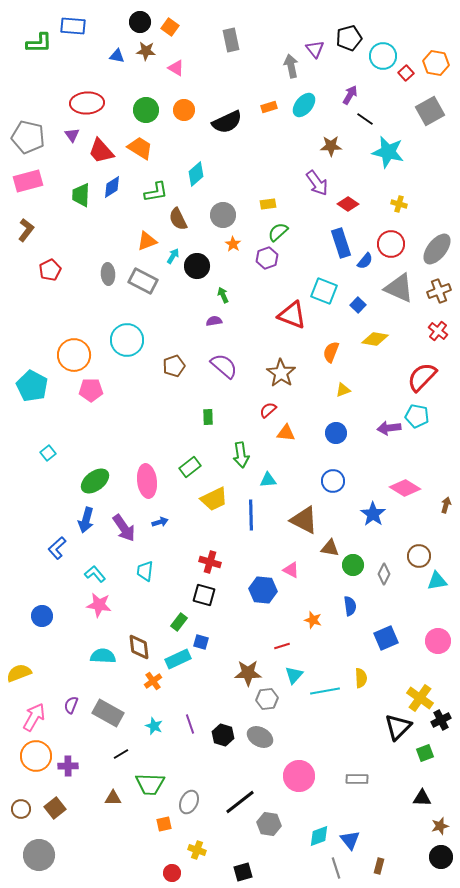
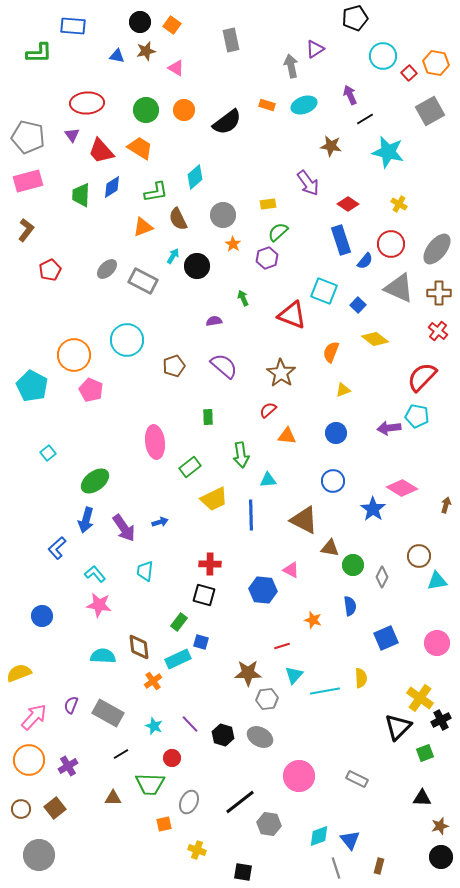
orange square at (170, 27): moved 2 px right, 2 px up
black pentagon at (349, 38): moved 6 px right, 20 px up
green L-shape at (39, 43): moved 10 px down
purple triangle at (315, 49): rotated 36 degrees clockwise
brown star at (146, 51): rotated 18 degrees counterclockwise
red square at (406, 73): moved 3 px right
purple arrow at (350, 95): rotated 54 degrees counterclockwise
cyan ellipse at (304, 105): rotated 30 degrees clockwise
orange rectangle at (269, 107): moved 2 px left, 2 px up; rotated 35 degrees clockwise
black line at (365, 119): rotated 66 degrees counterclockwise
black semicircle at (227, 122): rotated 12 degrees counterclockwise
brown star at (331, 146): rotated 10 degrees clockwise
cyan diamond at (196, 174): moved 1 px left, 3 px down
purple arrow at (317, 183): moved 9 px left
yellow cross at (399, 204): rotated 14 degrees clockwise
orange triangle at (147, 241): moved 4 px left, 14 px up
blue rectangle at (341, 243): moved 3 px up
gray ellipse at (108, 274): moved 1 px left, 5 px up; rotated 50 degrees clockwise
brown cross at (439, 291): moved 2 px down; rotated 20 degrees clockwise
green arrow at (223, 295): moved 20 px right, 3 px down
yellow diamond at (375, 339): rotated 28 degrees clockwise
pink pentagon at (91, 390): rotated 25 degrees clockwise
orange triangle at (286, 433): moved 1 px right, 3 px down
pink ellipse at (147, 481): moved 8 px right, 39 px up
pink diamond at (405, 488): moved 3 px left
blue star at (373, 514): moved 5 px up
red cross at (210, 562): moved 2 px down; rotated 15 degrees counterclockwise
gray diamond at (384, 574): moved 2 px left, 3 px down
pink circle at (438, 641): moved 1 px left, 2 px down
pink arrow at (34, 717): rotated 12 degrees clockwise
purple line at (190, 724): rotated 24 degrees counterclockwise
orange circle at (36, 756): moved 7 px left, 4 px down
purple cross at (68, 766): rotated 30 degrees counterclockwise
gray rectangle at (357, 779): rotated 25 degrees clockwise
black square at (243, 872): rotated 24 degrees clockwise
red circle at (172, 873): moved 115 px up
